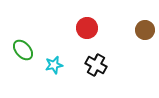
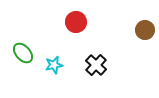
red circle: moved 11 px left, 6 px up
green ellipse: moved 3 px down
black cross: rotated 15 degrees clockwise
